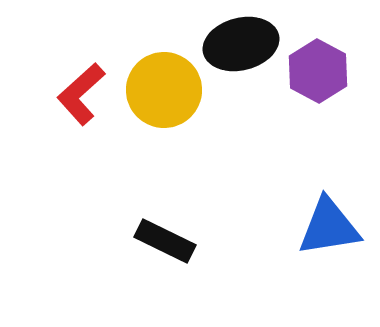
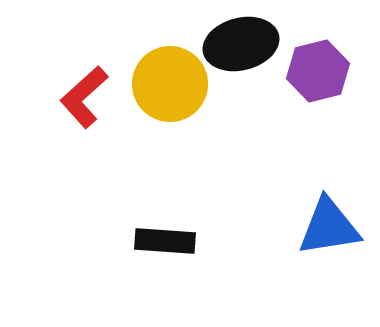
purple hexagon: rotated 18 degrees clockwise
yellow circle: moved 6 px right, 6 px up
red L-shape: moved 3 px right, 3 px down
black rectangle: rotated 22 degrees counterclockwise
